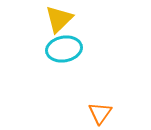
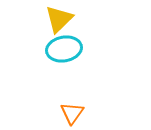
orange triangle: moved 28 px left
